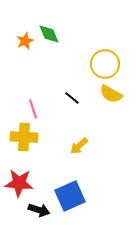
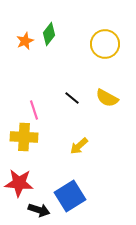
green diamond: rotated 60 degrees clockwise
yellow circle: moved 20 px up
yellow semicircle: moved 4 px left, 4 px down
pink line: moved 1 px right, 1 px down
blue square: rotated 8 degrees counterclockwise
